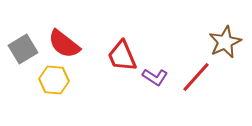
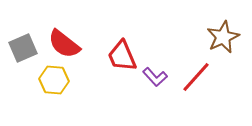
brown star: moved 2 px left, 5 px up
gray square: moved 1 px up; rotated 8 degrees clockwise
purple L-shape: rotated 15 degrees clockwise
